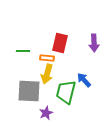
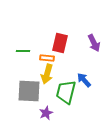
purple arrow: rotated 24 degrees counterclockwise
